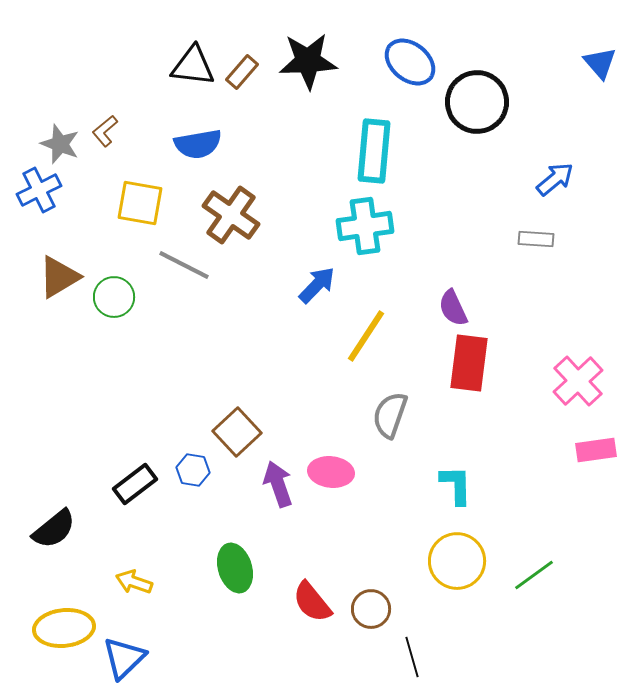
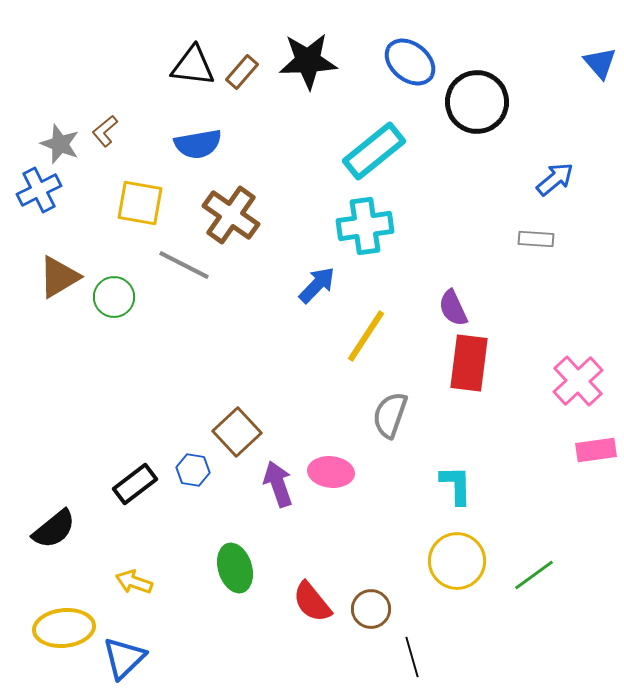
cyan rectangle at (374, 151): rotated 46 degrees clockwise
